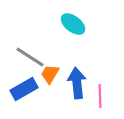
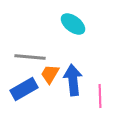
gray line: rotated 28 degrees counterclockwise
blue arrow: moved 4 px left, 3 px up
